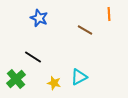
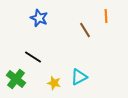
orange line: moved 3 px left, 2 px down
brown line: rotated 28 degrees clockwise
green cross: rotated 12 degrees counterclockwise
